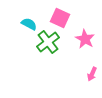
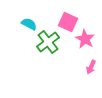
pink square: moved 8 px right, 4 px down
pink arrow: moved 1 px left, 7 px up
